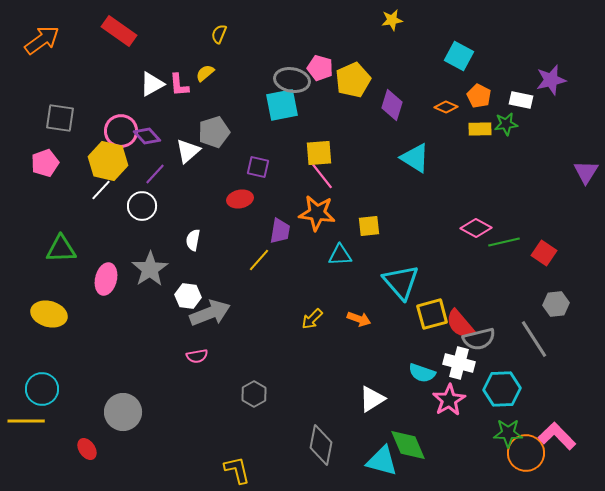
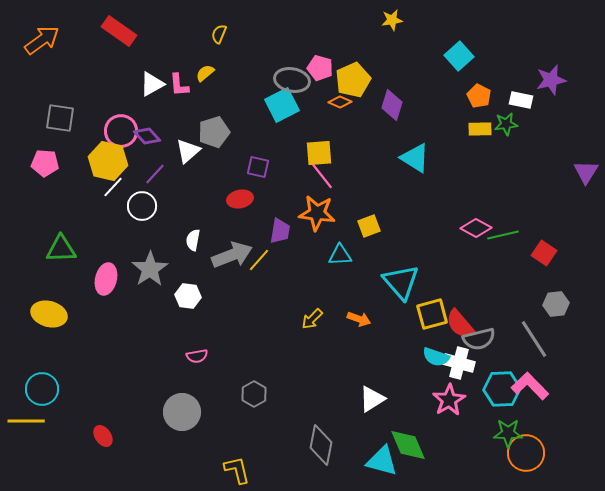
cyan square at (459, 56): rotated 20 degrees clockwise
cyan square at (282, 105): rotated 16 degrees counterclockwise
orange diamond at (446, 107): moved 106 px left, 5 px up
pink pentagon at (45, 163): rotated 24 degrees clockwise
white line at (101, 190): moved 12 px right, 3 px up
yellow square at (369, 226): rotated 15 degrees counterclockwise
green line at (504, 242): moved 1 px left, 7 px up
gray arrow at (210, 313): moved 22 px right, 58 px up
cyan semicircle at (422, 373): moved 14 px right, 16 px up
gray circle at (123, 412): moved 59 px right
pink L-shape at (557, 436): moved 27 px left, 50 px up
red ellipse at (87, 449): moved 16 px right, 13 px up
